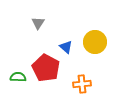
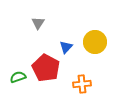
blue triangle: rotated 32 degrees clockwise
green semicircle: rotated 21 degrees counterclockwise
